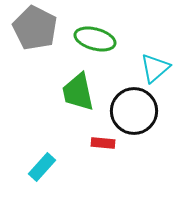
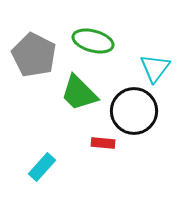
gray pentagon: moved 1 px left, 27 px down
green ellipse: moved 2 px left, 2 px down
cyan triangle: rotated 12 degrees counterclockwise
green trapezoid: moved 1 px right, 1 px down; rotated 33 degrees counterclockwise
